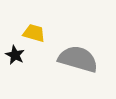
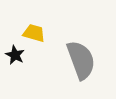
gray semicircle: moved 3 px right, 1 px down; rotated 54 degrees clockwise
